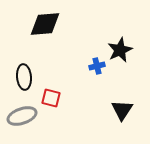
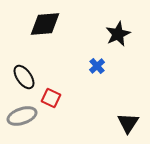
black star: moved 2 px left, 16 px up
blue cross: rotated 28 degrees counterclockwise
black ellipse: rotated 30 degrees counterclockwise
red square: rotated 12 degrees clockwise
black triangle: moved 6 px right, 13 px down
